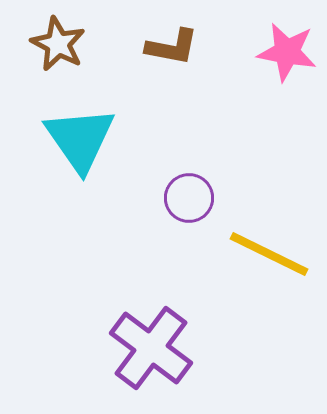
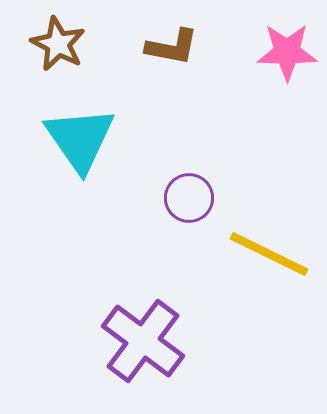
pink star: rotated 10 degrees counterclockwise
purple cross: moved 8 px left, 7 px up
